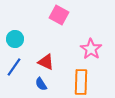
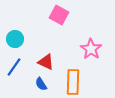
orange rectangle: moved 8 px left
